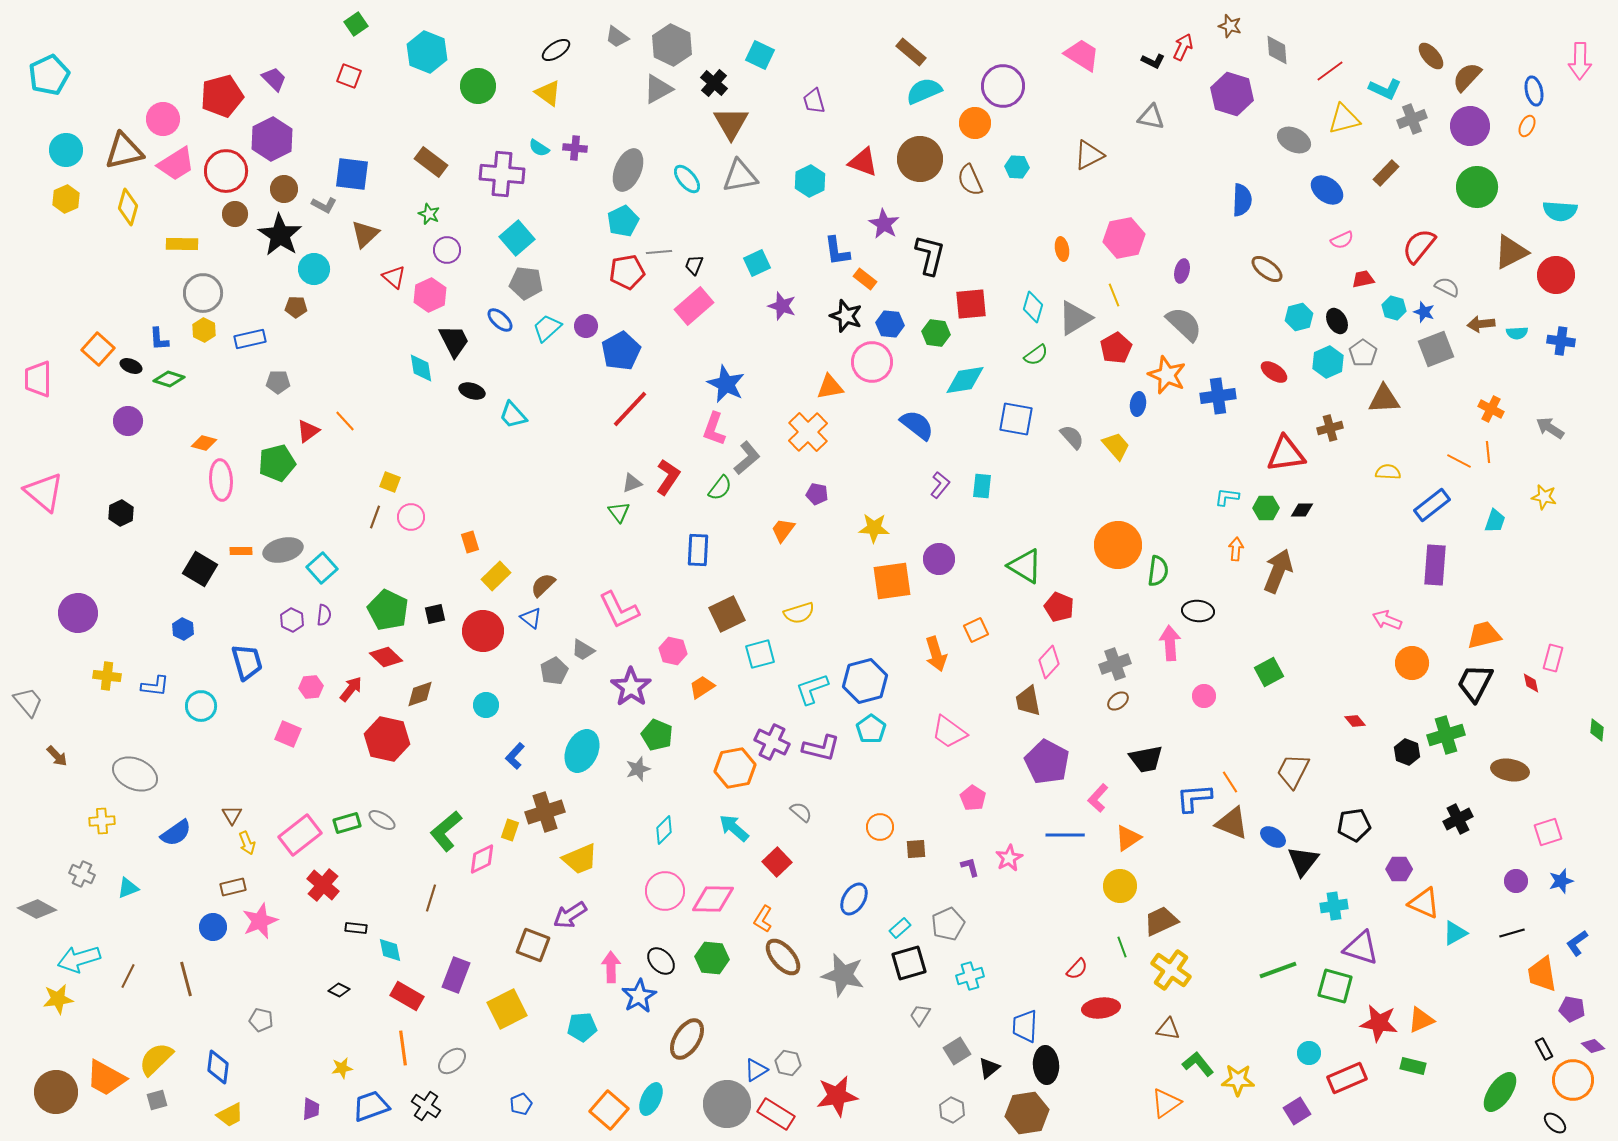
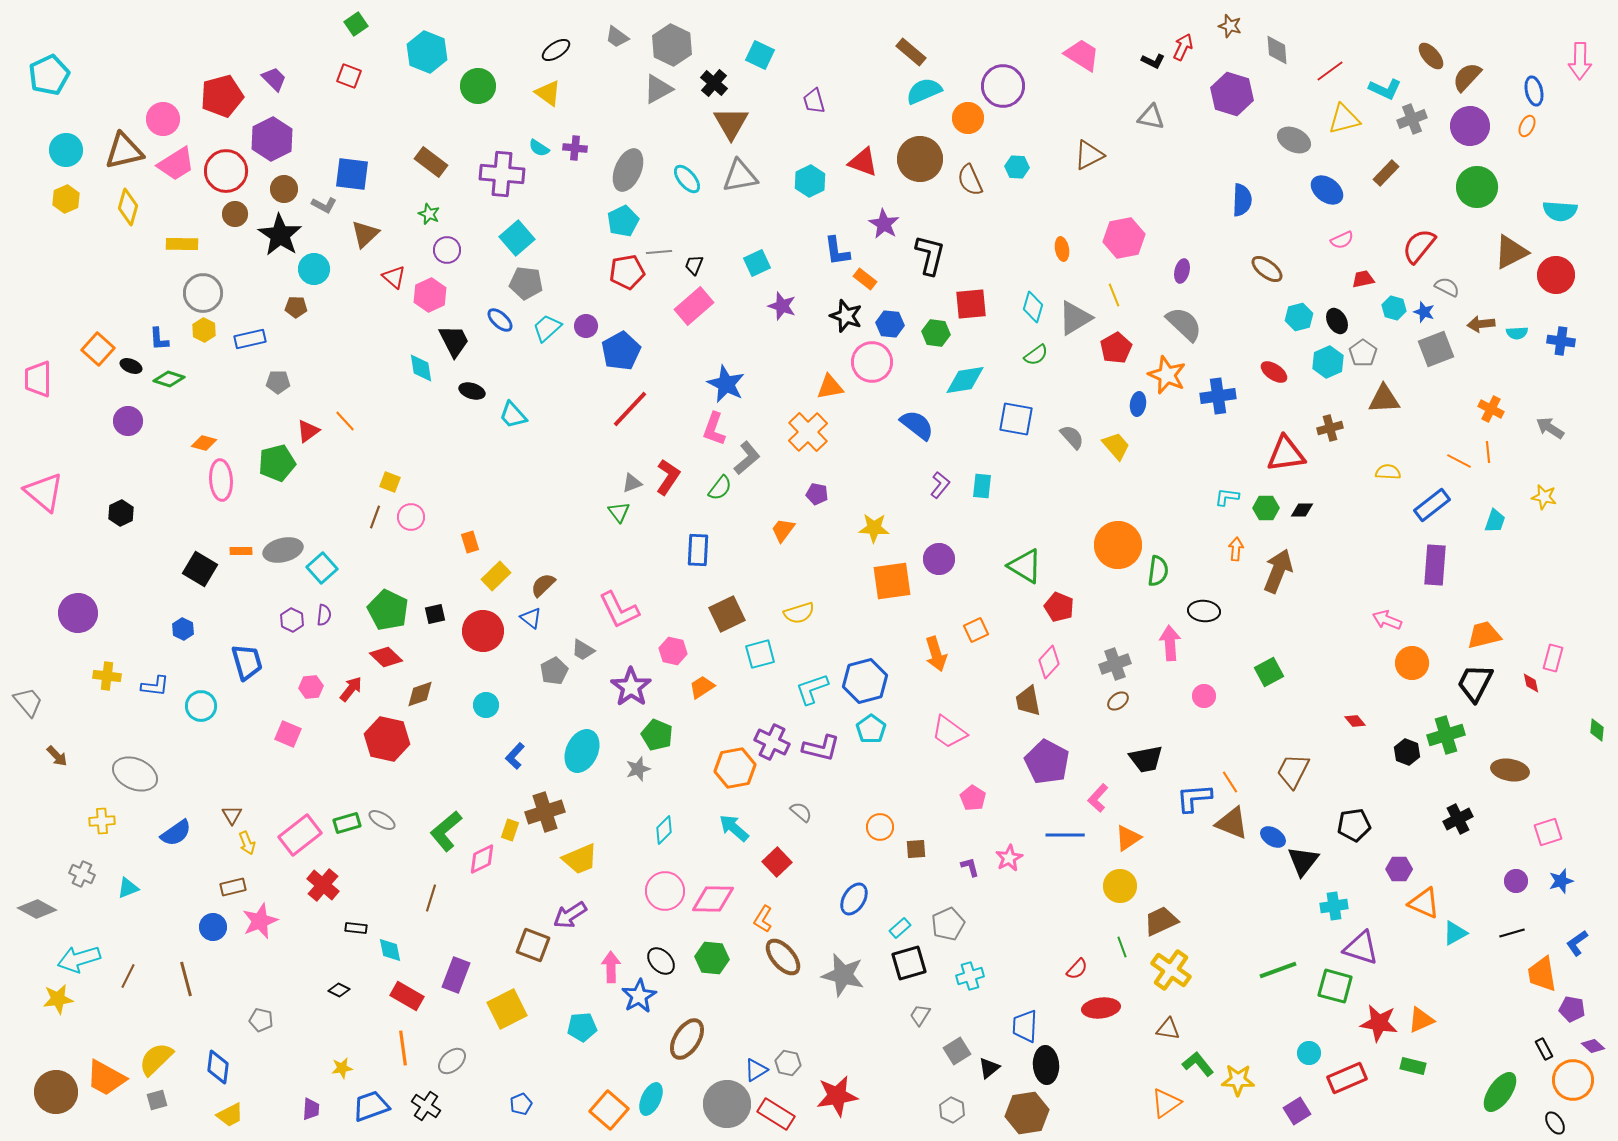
orange circle at (975, 123): moved 7 px left, 5 px up
black ellipse at (1198, 611): moved 6 px right
black ellipse at (1555, 1123): rotated 15 degrees clockwise
